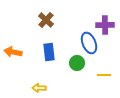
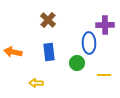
brown cross: moved 2 px right
blue ellipse: rotated 20 degrees clockwise
yellow arrow: moved 3 px left, 5 px up
